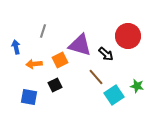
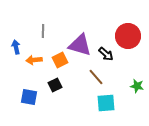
gray line: rotated 16 degrees counterclockwise
orange arrow: moved 4 px up
cyan square: moved 8 px left, 8 px down; rotated 30 degrees clockwise
